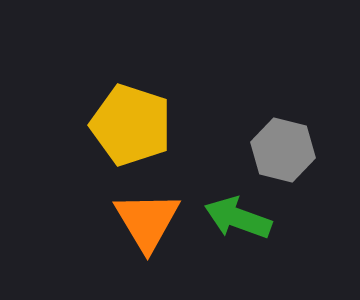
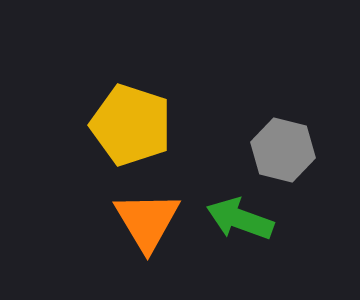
green arrow: moved 2 px right, 1 px down
